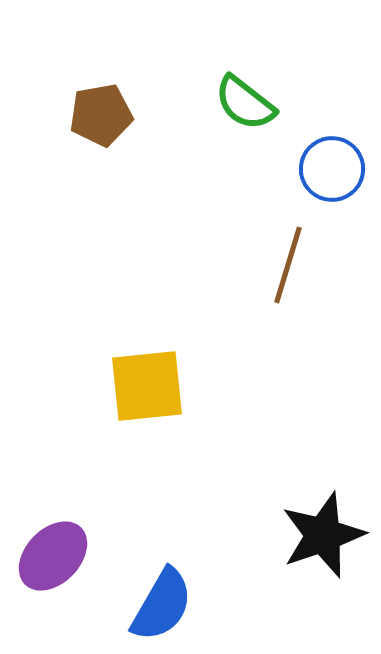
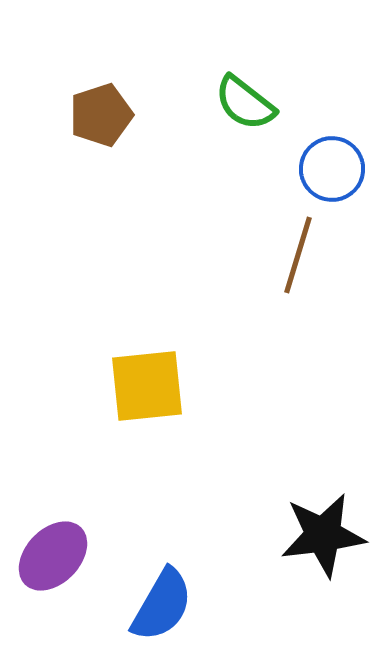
brown pentagon: rotated 8 degrees counterclockwise
brown line: moved 10 px right, 10 px up
black star: rotated 12 degrees clockwise
